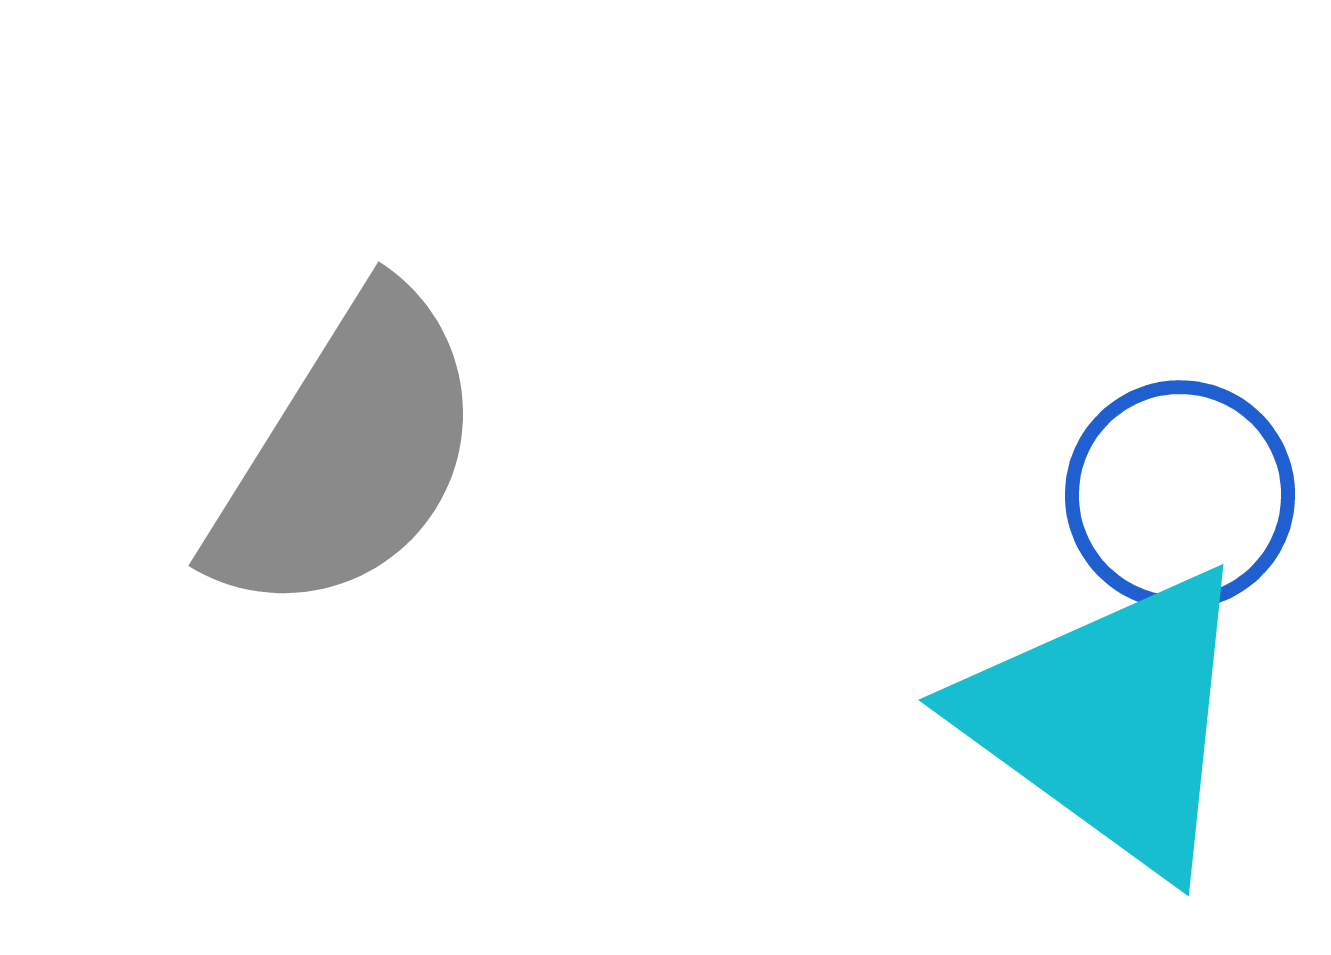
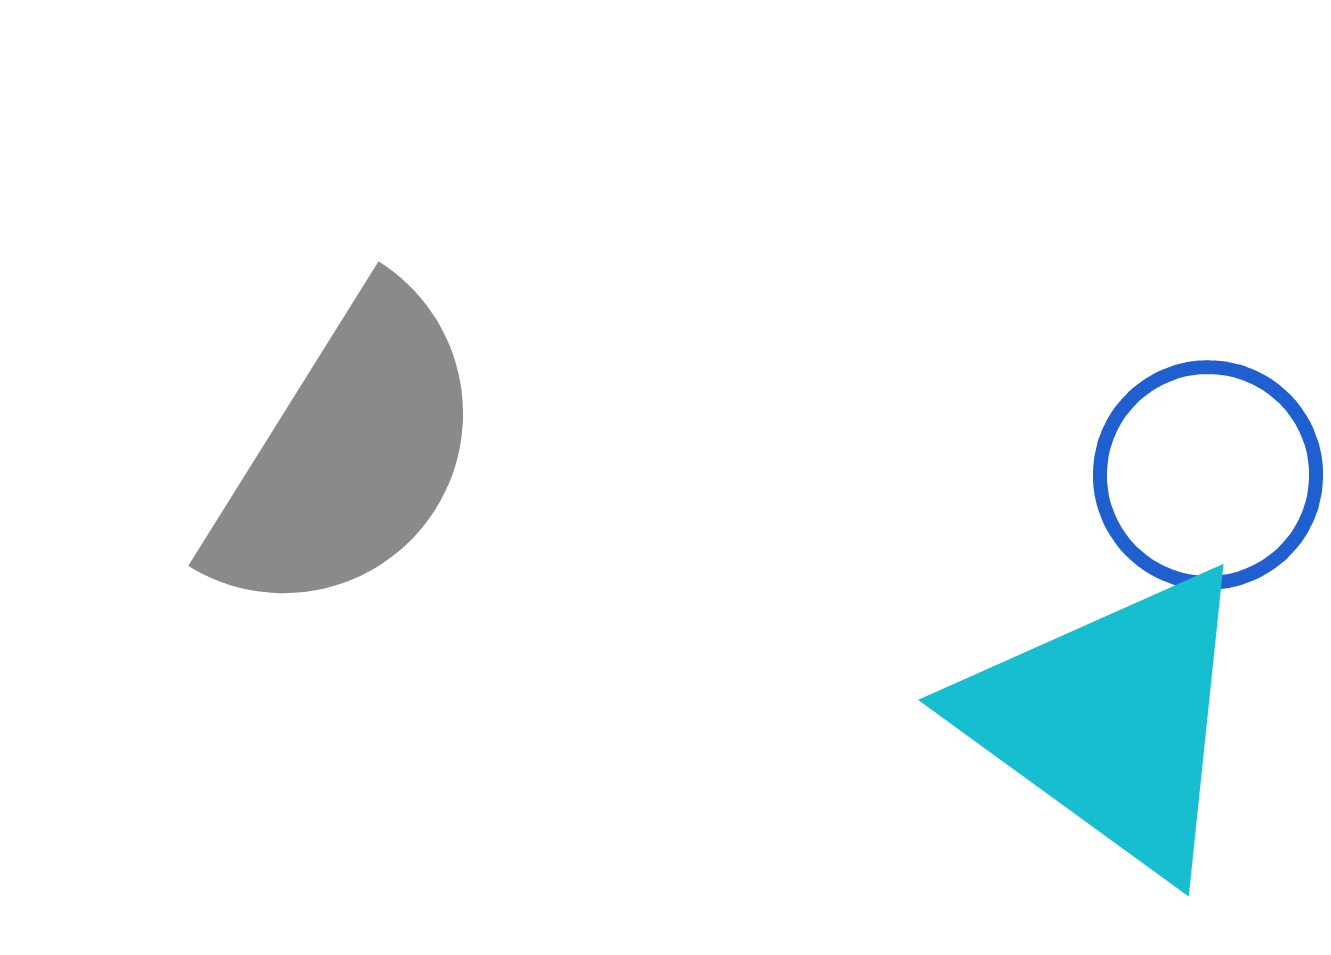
blue circle: moved 28 px right, 20 px up
